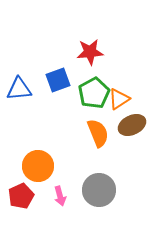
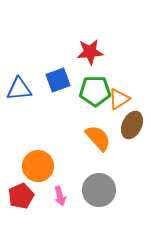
green pentagon: moved 1 px right, 2 px up; rotated 28 degrees clockwise
brown ellipse: rotated 40 degrees counterclockwise
orange semicircle: moved 5 px down; rotated 20 degrees counterclockwise
